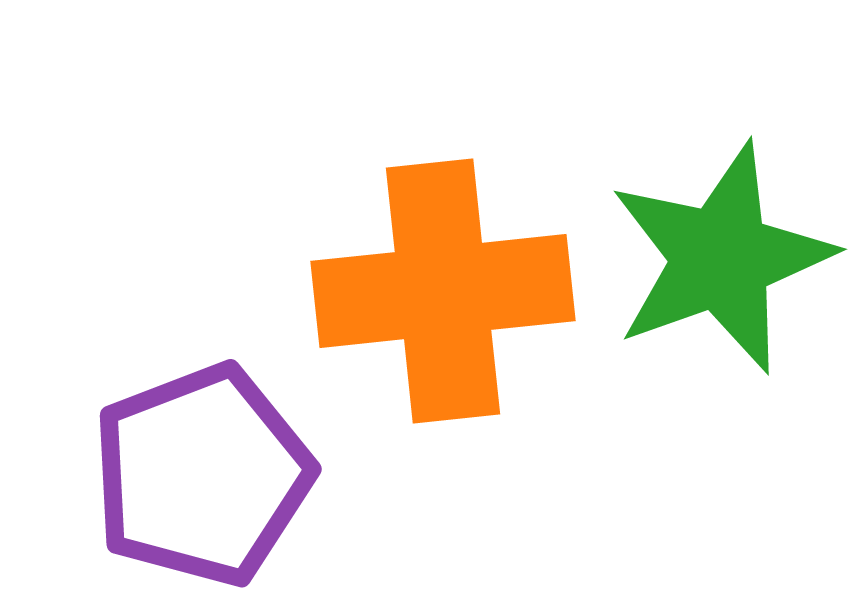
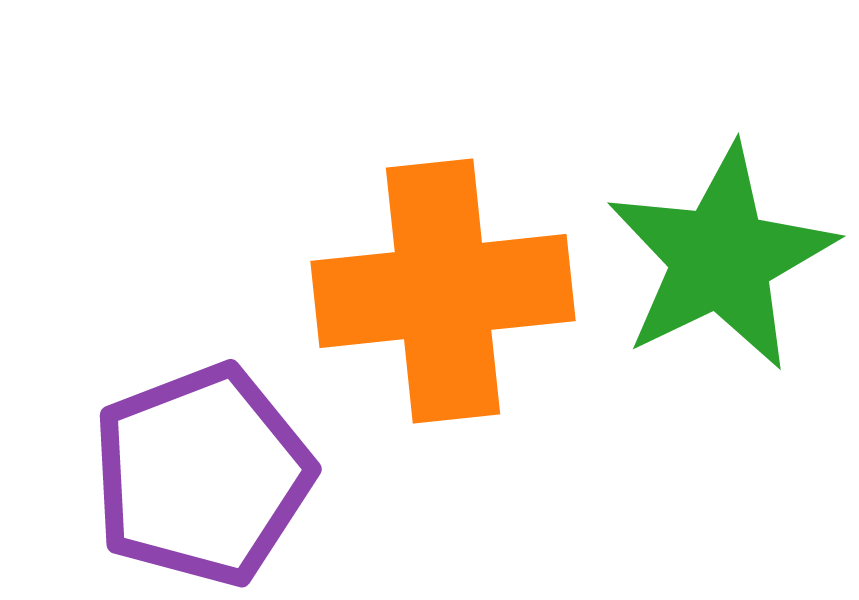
green star: rotated 6 degrees counterclockwise
